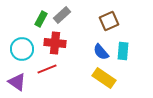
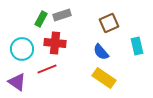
gray rectangle: rotated 24 degrees clockwise
brown square: moved 2 px down
cyan rectangle: moved 14 px right, 5 px up; rotated 18 degrees counterclockwise
